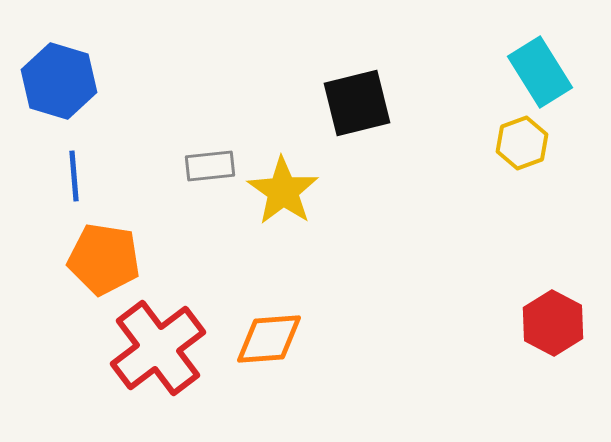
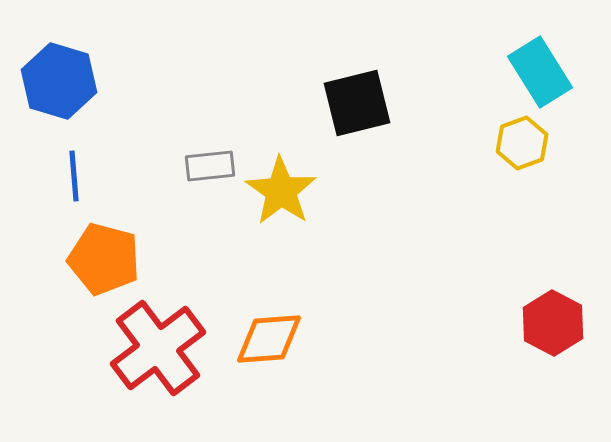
yellow star: moved 2 px left
orange pentagon: rotated 6 degrees clockwise
